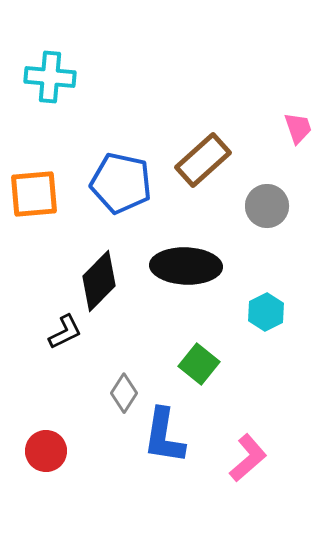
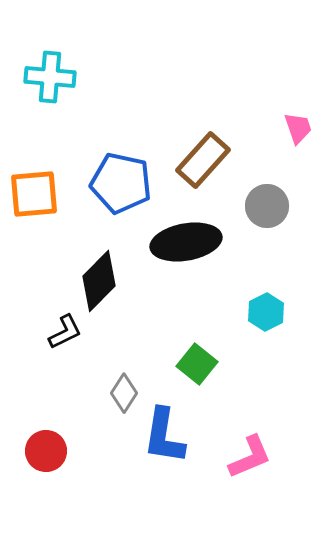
brown rectangle: rotated 6 degrees counterclockwise
black ellipse: moved 24 px up; rotated 12 degrees counterclockwise
green square: moved 2 px left
pink L-shape: moved 2 px right, 1 px up; rotated 18 degrees clockwise
